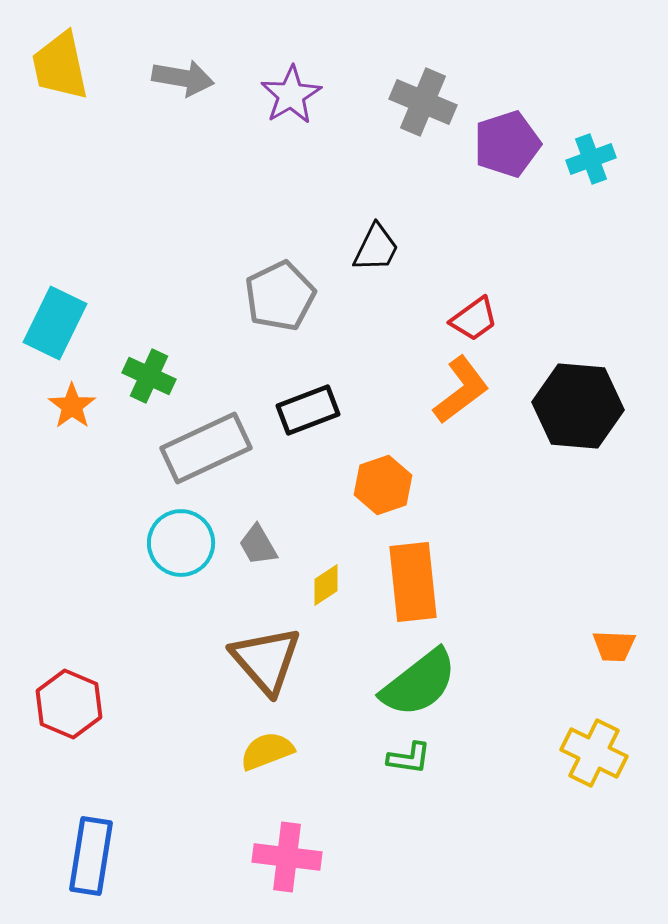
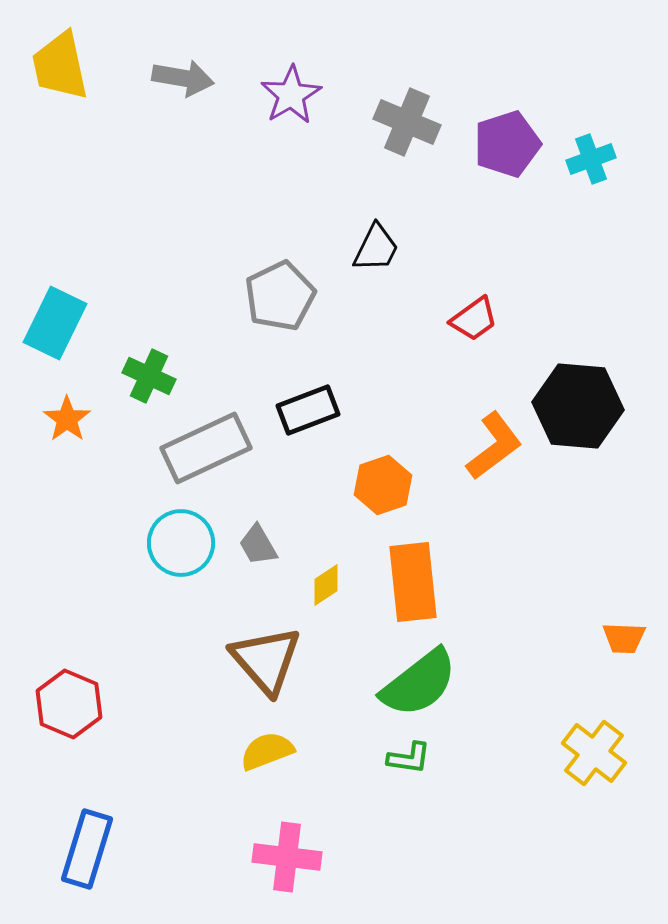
gray cross: moved 16 px left, 20 px down
orange L-shape: moved 33 px right, 56 px down
orange star: moved 5 px left, 13 px down
orange trapezoid: moved 10 px right, 8 px up
yellow cross: rotated 12 degrees clockwise
blue rectangle: moved 4 px left, 7 px up; rotated 8 degrees clockwise
